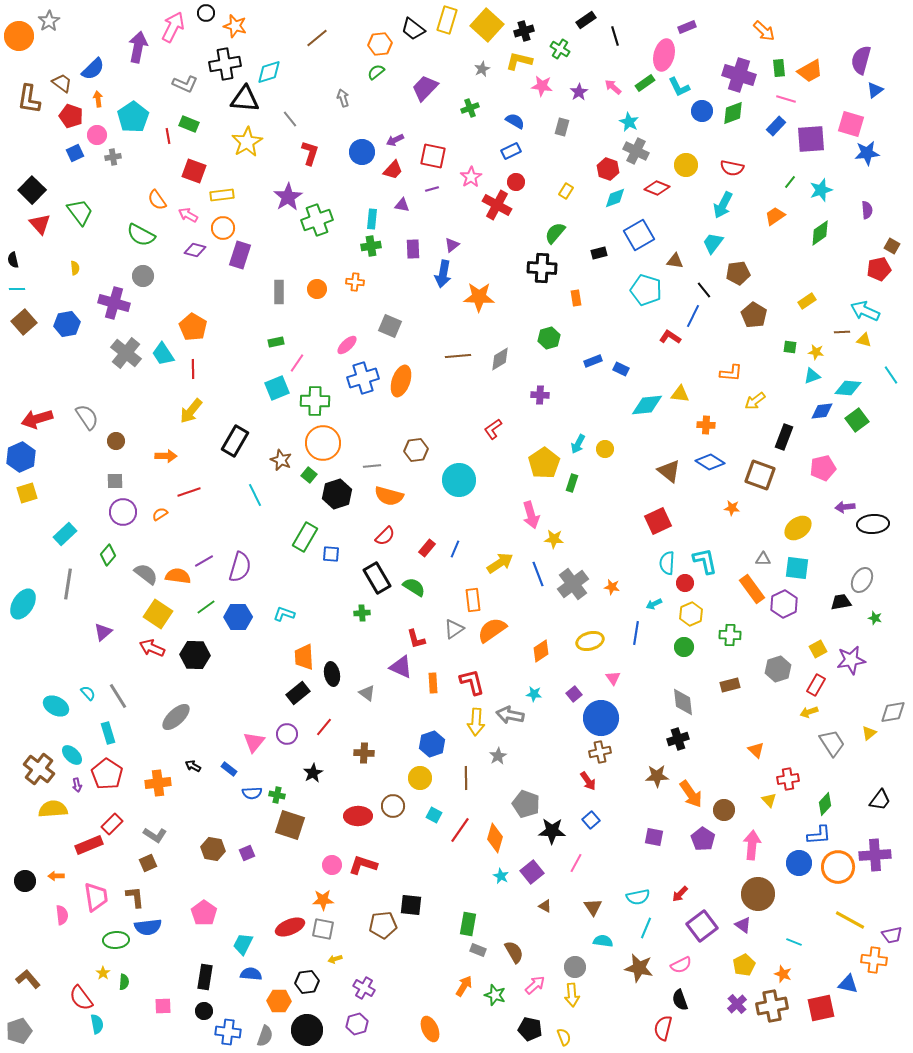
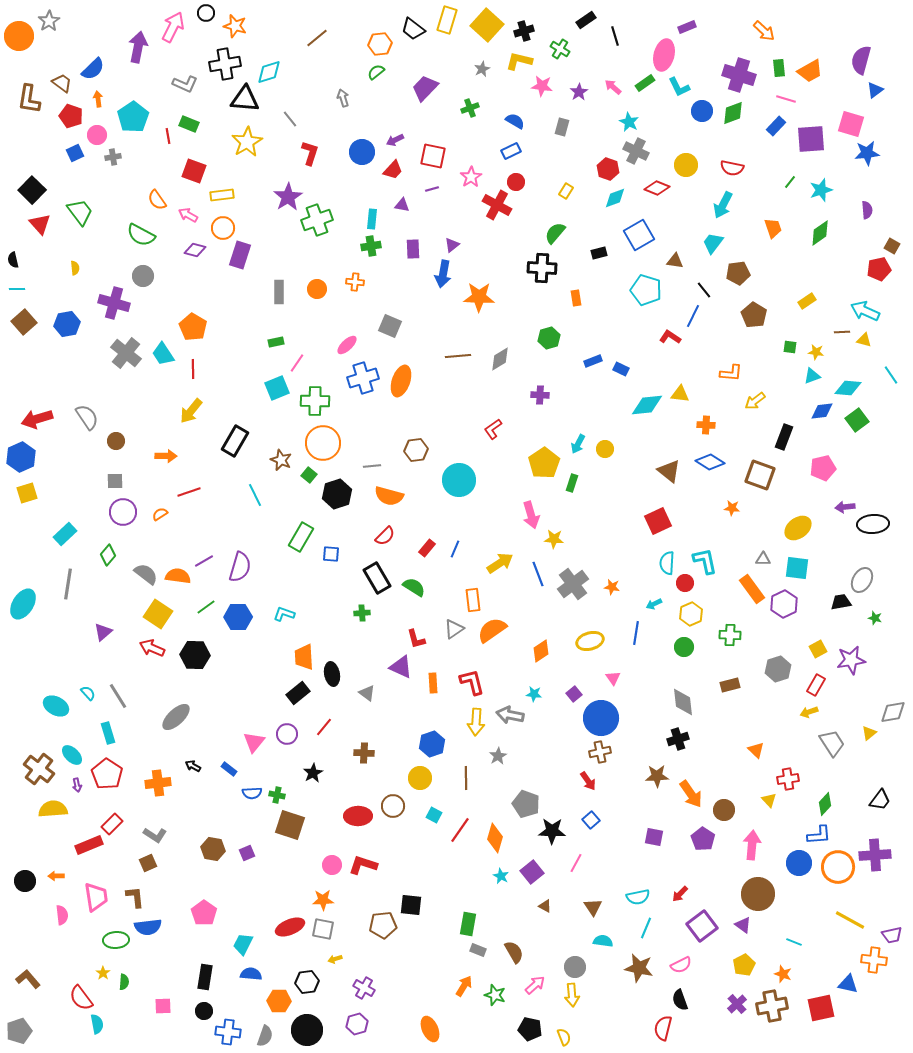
orange trapezoid at (775, 216): moved 2 px left, 12 px down; rotated 105 degrees clockwise
green rectangle at (305, 537): moved 4 px left
